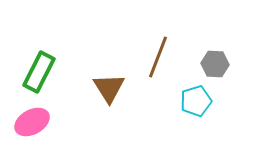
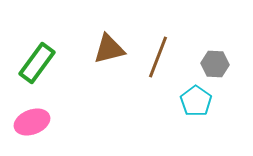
green rectangle: moved 2 px left, 9 px up; rotated 9 degrees clockwise
brown triangle: moved 39 px up; rotated 48 degrees clockwise
cyan pentagon: rotated 20 degrees counterclockwise
pink ellipse: rotated 8 degrees clockwise
